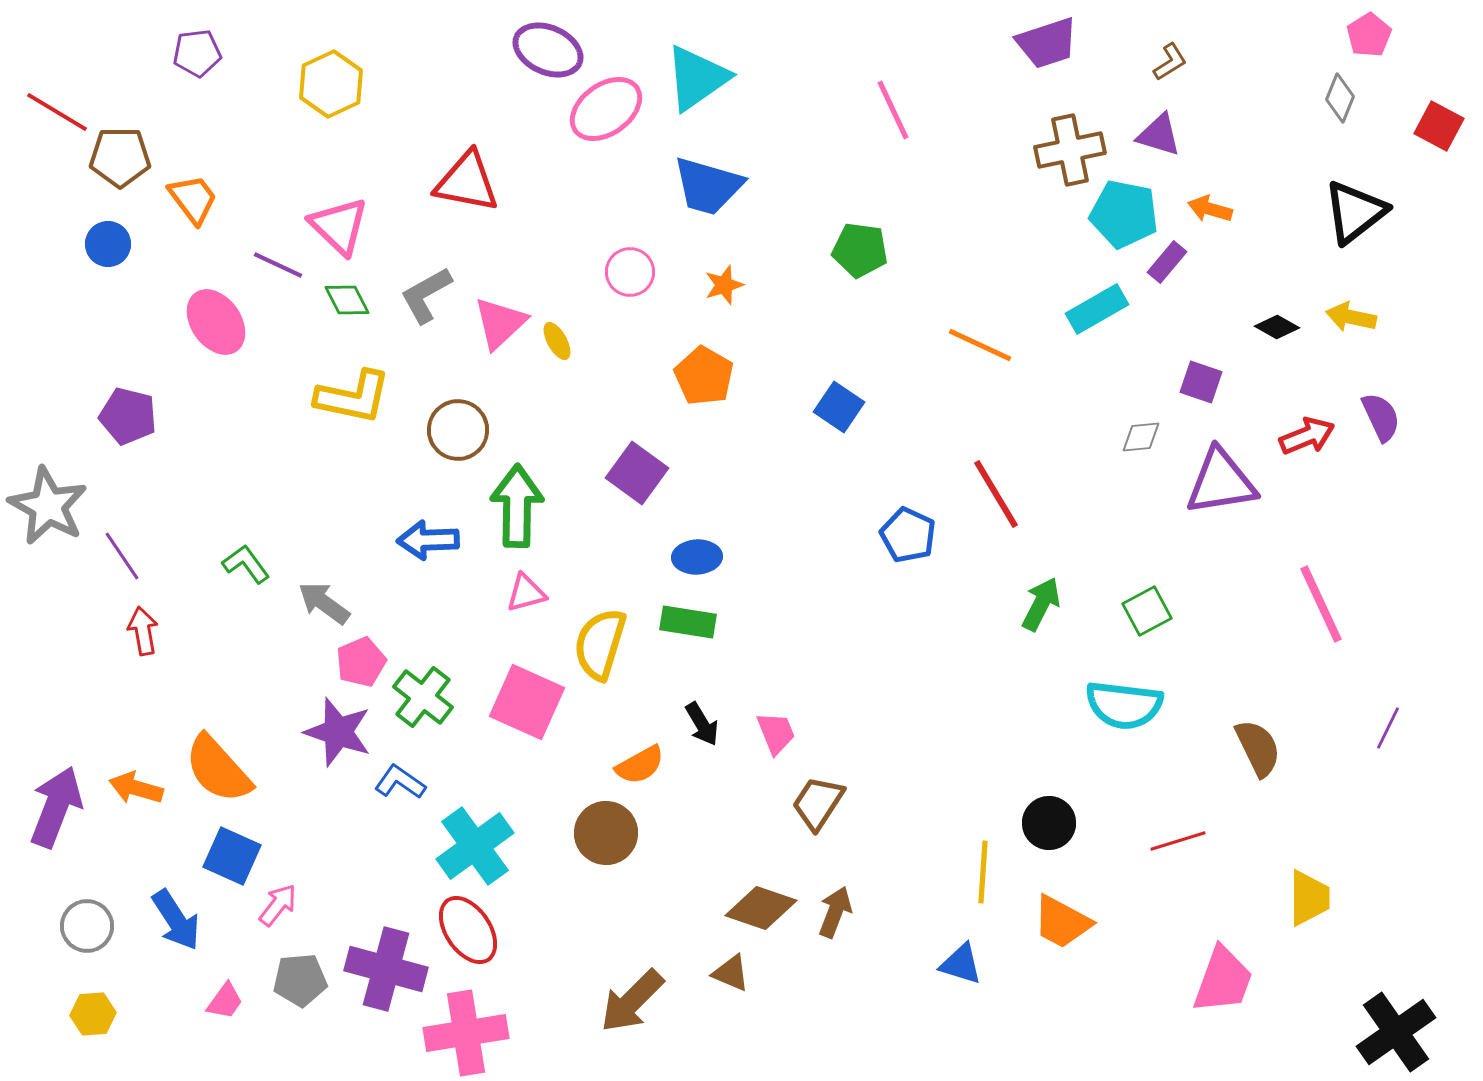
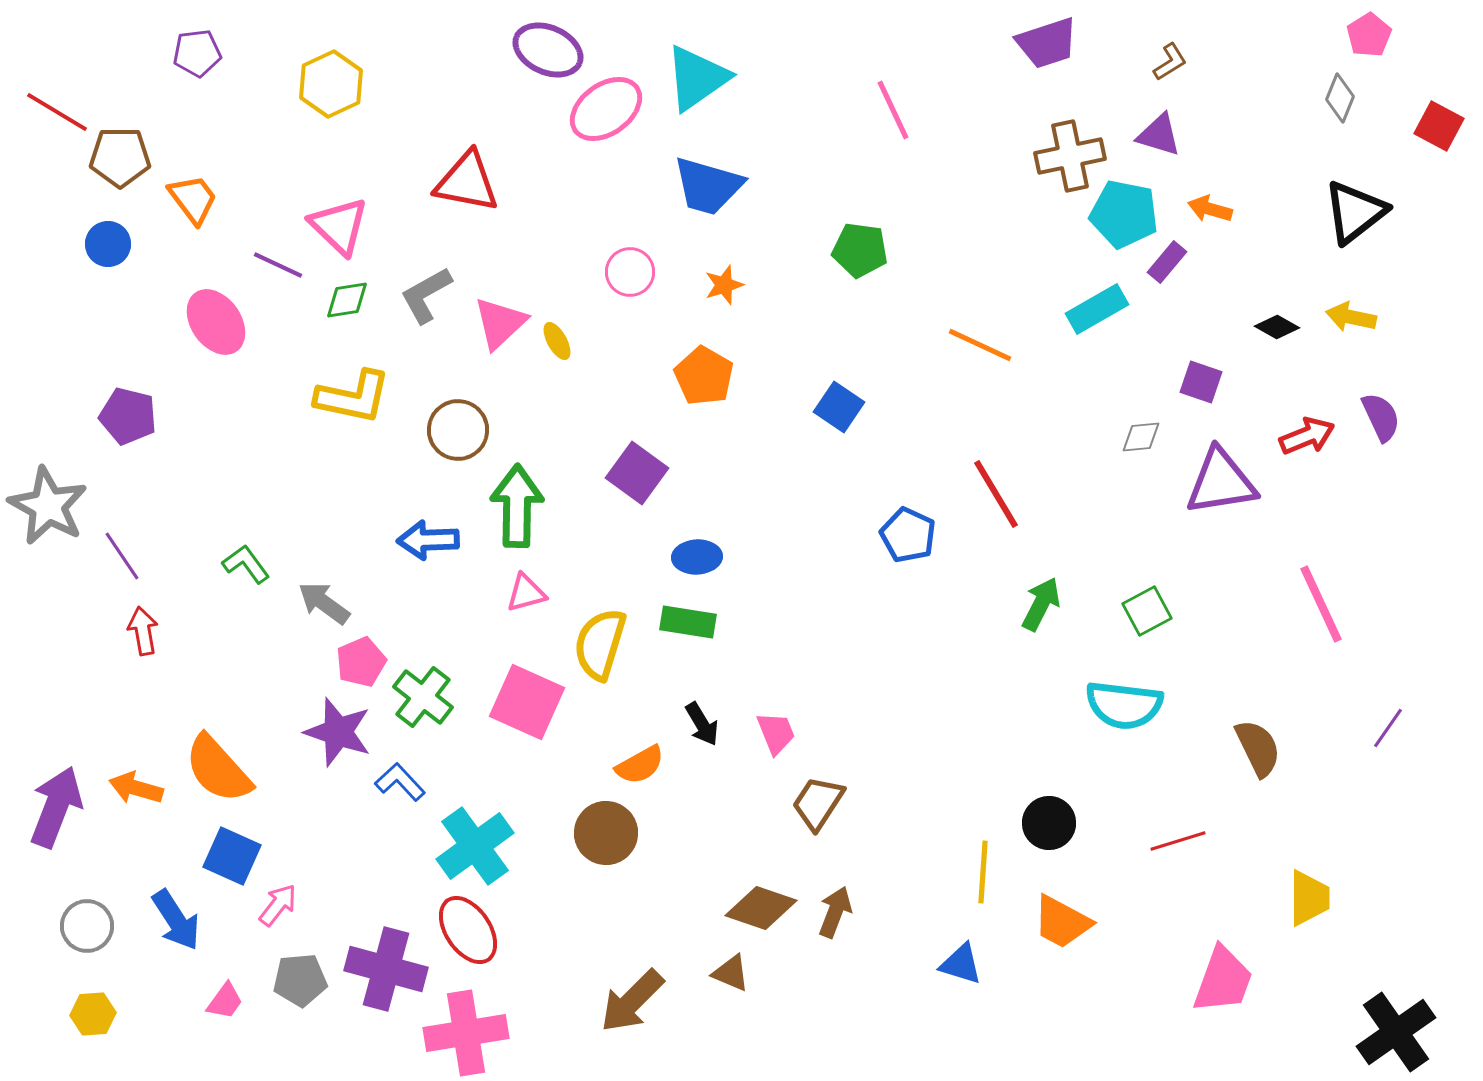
brown cross at (1070, 150): moved 6 px down
green diamond at (347, 300): rotated 72 degrees counterclockwise
purple line at (1388, 728): rotated 9 degrees clockwise
blue L-shape at (400, 782): rotated 12 degrees clockwise
